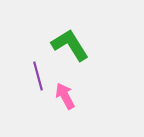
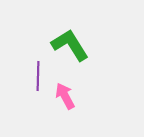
purple line: rotated 16 degrees clockwise
